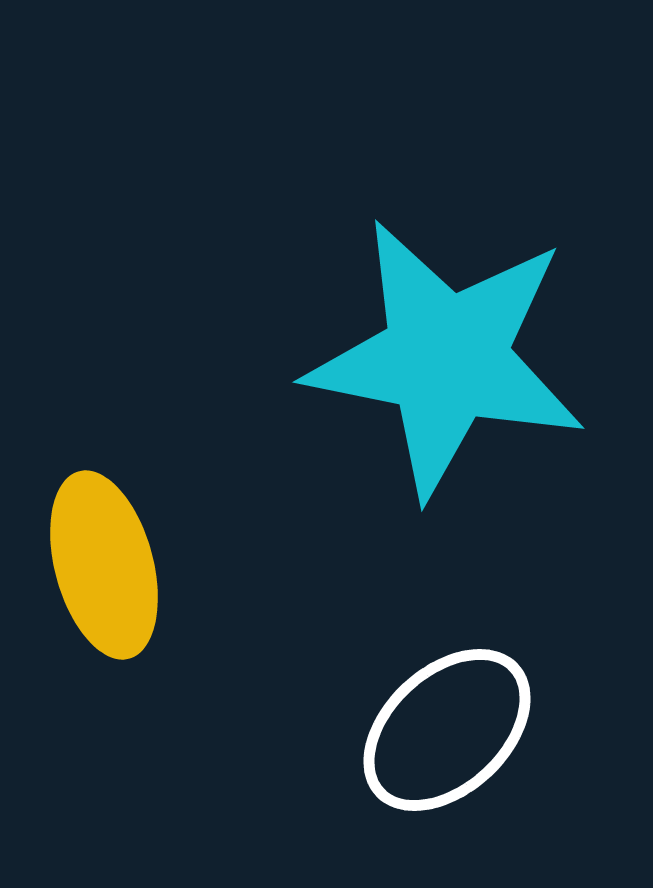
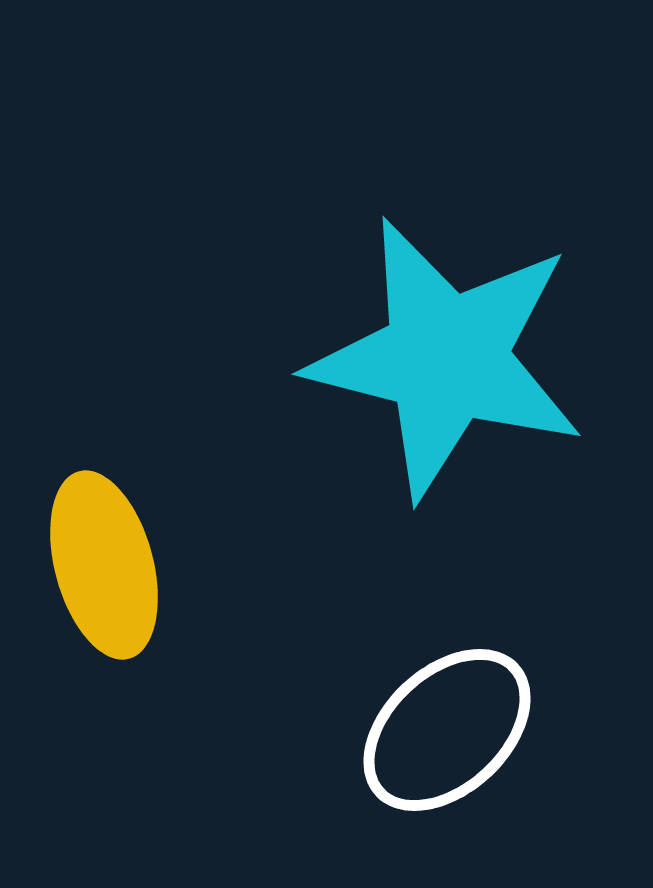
cyan star: rotated 3 degrees clockwise
